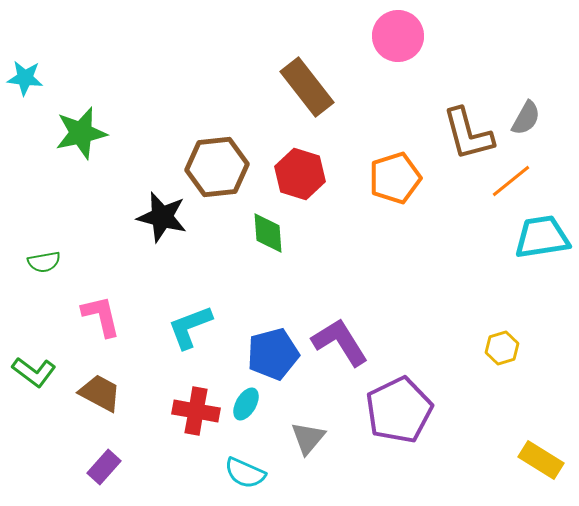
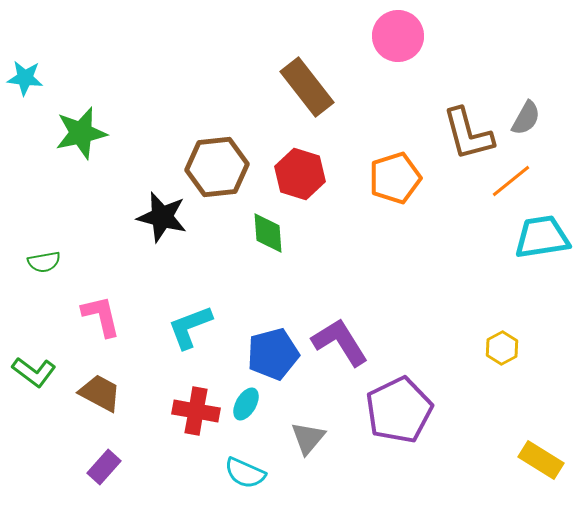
yellow hexagon: rotated 12 degrees counterclockwise
